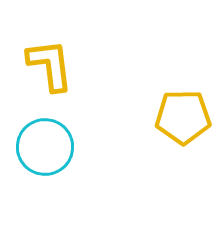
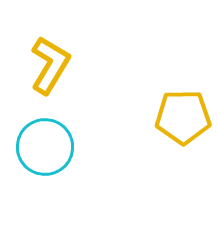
yellow L-shape: rotated 38 degrees clockwise
